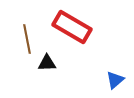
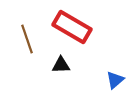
brown line: rotated 8 degrees counterclockwise
black triangle: moved 14 px right, 2 px down
